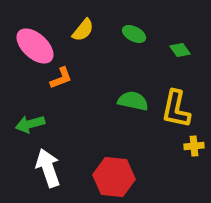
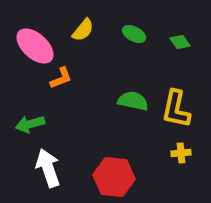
green diamond: moved 8 px up
yellow cross: moved 13 px left, 7 px down
